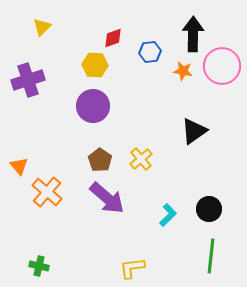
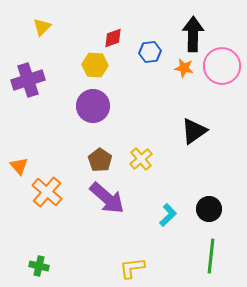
orange star: moved 1 px right, 3 px up
